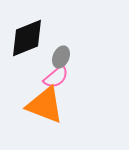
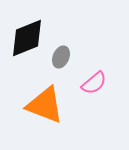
pink semicircle: moved 38 px right, 6 px down
